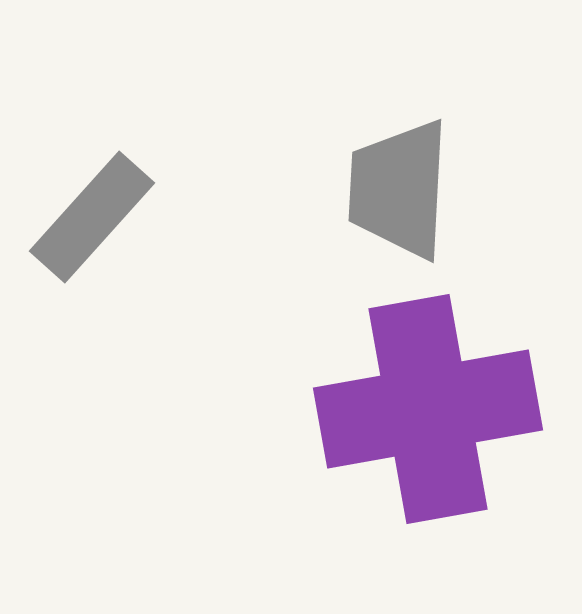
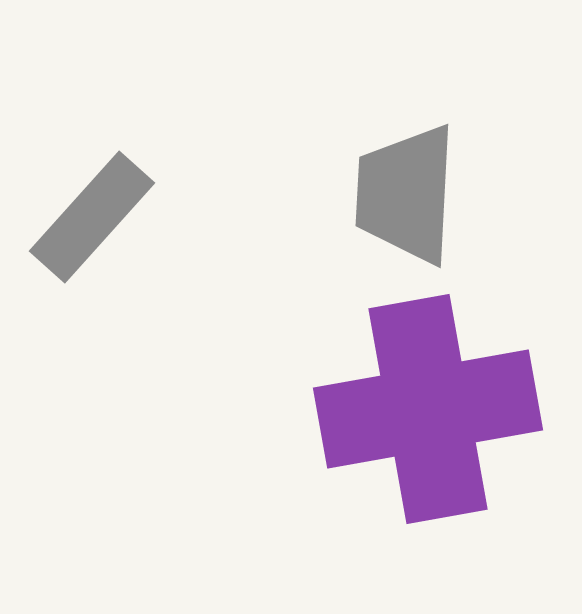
gray trapezoid: moved 7 px right, 5 px down
